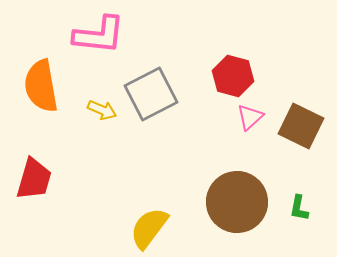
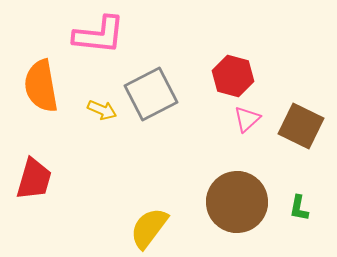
pink triangle: moved 3 px left, 2 px down
